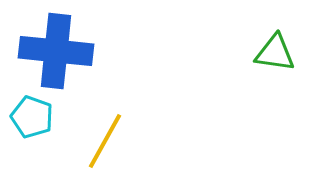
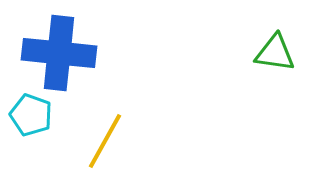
blue cross: moved 3 px right, 2 px down
cyan pentagon: moved 1 px left, 2 px up
